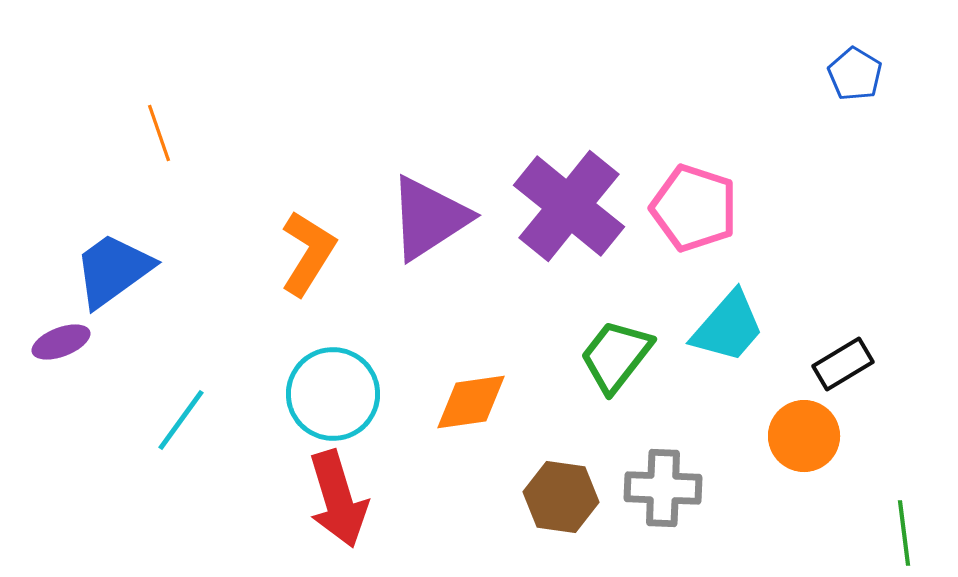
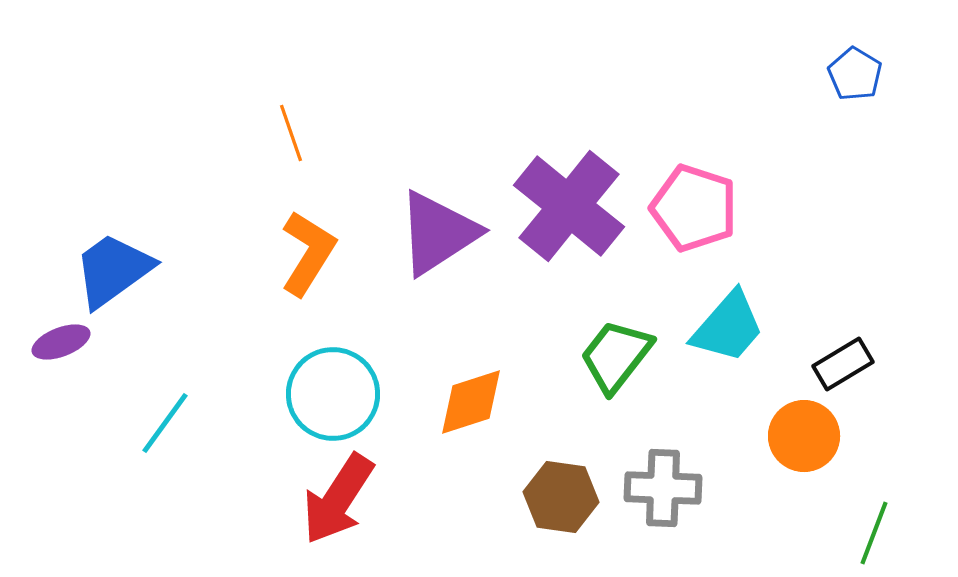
orange line: moved 132 px right
purple triangle: moved 9 px right, 15 px down
orange diamond: rotated 10 degrees counterclockwise
cyan line: moved 16 px left, 3 px down
red arrow: rotated 50 degrees clockwise
green line: moved 30 px left; rotated 28 degrees clockwise
